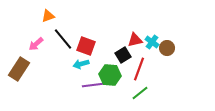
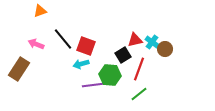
orange triangle: moved 8 px left, 5 px up
pink arrow: rotated 63 degrees clockwise
brown circle: moved 2 px left, 1 px down
green line: moved 1 px left, 1 px down
